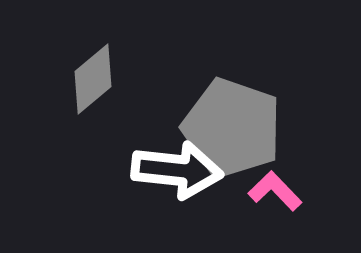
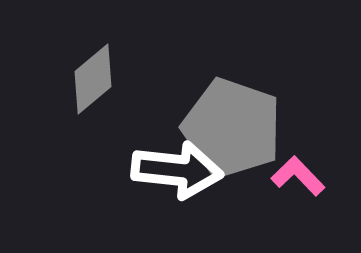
pink L-shape: moved 23 px right, 15 px up
